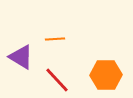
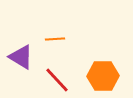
orange hexagon: moved 3 px left, 1 px down
